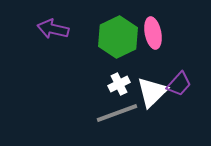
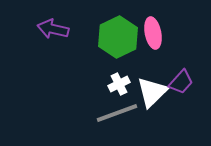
purple trapezoid: moved 2 px right, 2 px up
